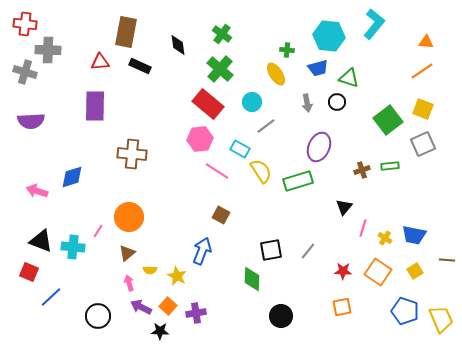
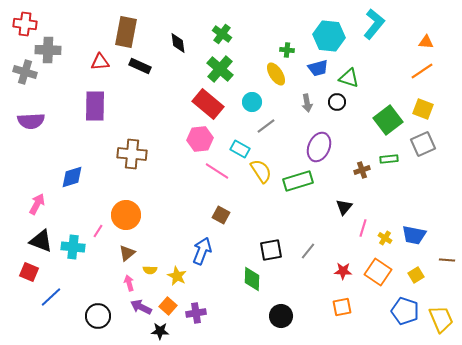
black diamond at (178, 45): moved 2 px up
green rectangle at (390, 166): moved 1 px left, 7 px up
pink arrow at (37, 191): moved 13 px down; rotated 100 degrees clockwise
orange circle at (129, 217): moved 3 px left, 2 px up
yellow square at (415, 271): moved 1 px right, 4 px down
